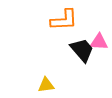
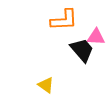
pink triangle: moved 3 px left, 5 px up
yellow triangle: rotated 42 degrees clockwise
